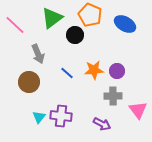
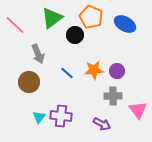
orange pentagon: moved 1 px right, 2 px down
